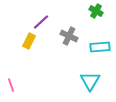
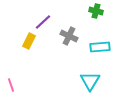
green cross: rotated 16 degrees counterclockwise
purple line: moved 2 px right
